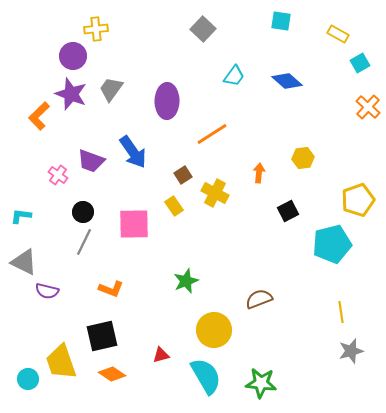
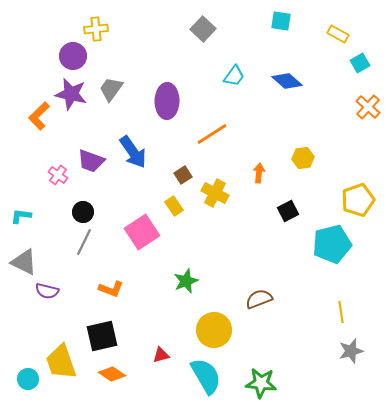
purple star at (71, 94): rotated 8 degrees counterclockwise
pink square at (134, 224): moved 8 px right, 8 px down; rotated 32 degrees counterclockwise
